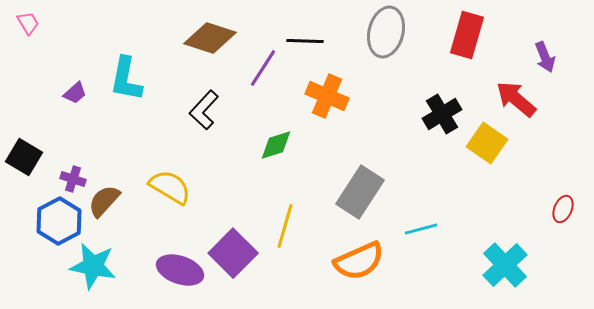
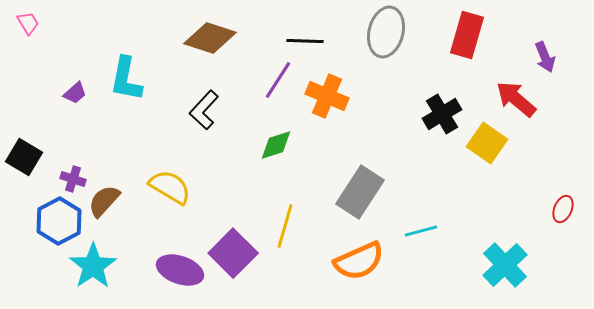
purple line: moved 15 px right, 12 px down
cyan line: moved 2 px down
cyan star: rotated 27 degrees clockwise
